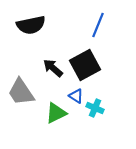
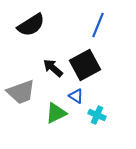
black semicircle: rotated 20 degrees counterclockwise
gray trapezoid: rotated 76 degrees counterclockwise
cyan cross: moved 2 px right, 7 px down
